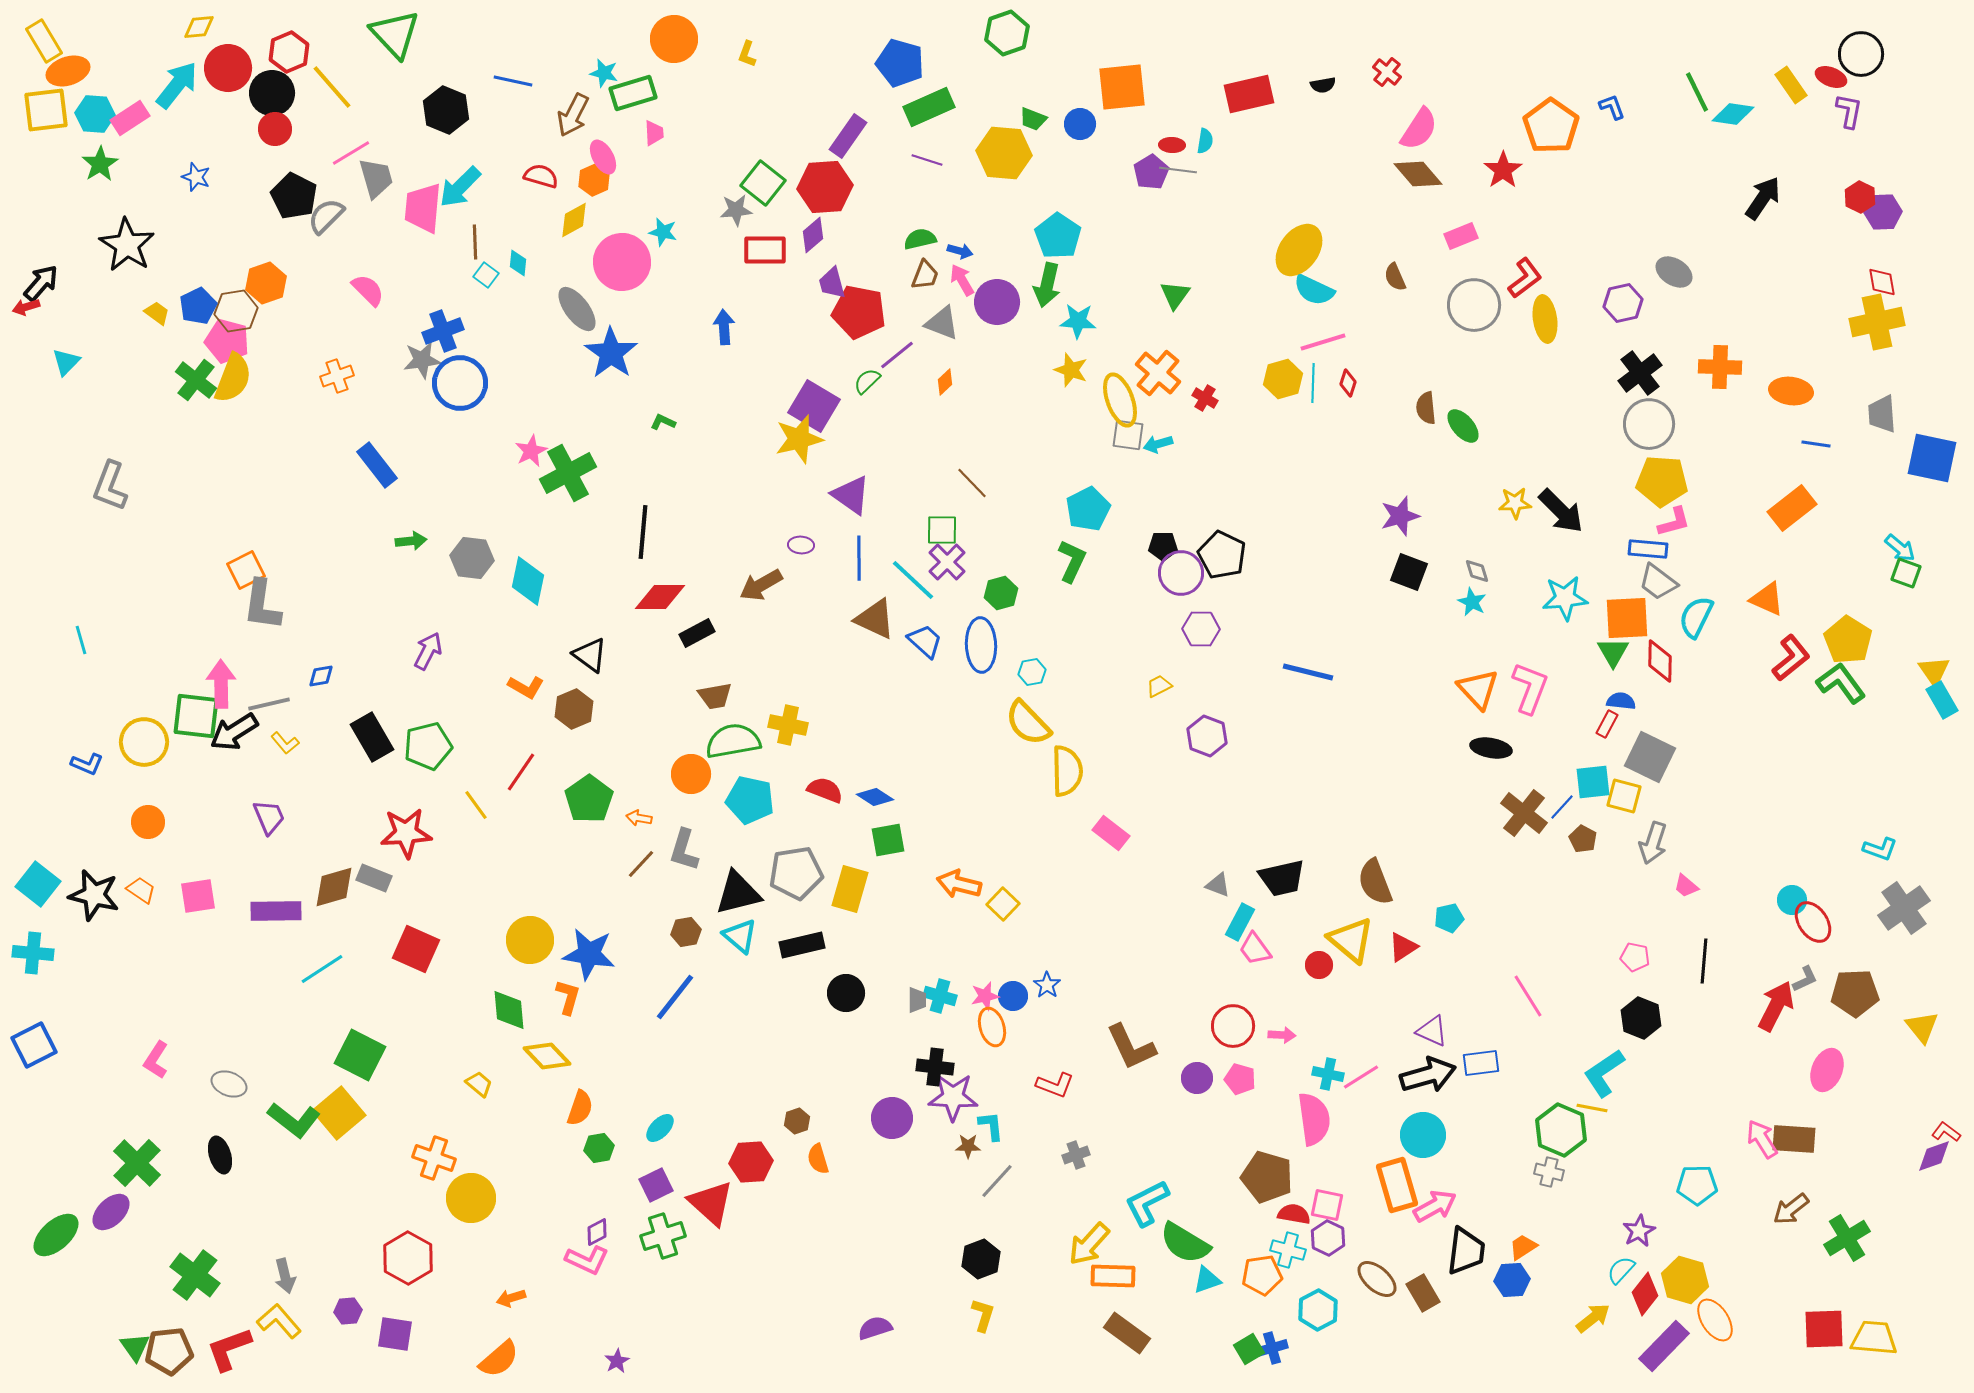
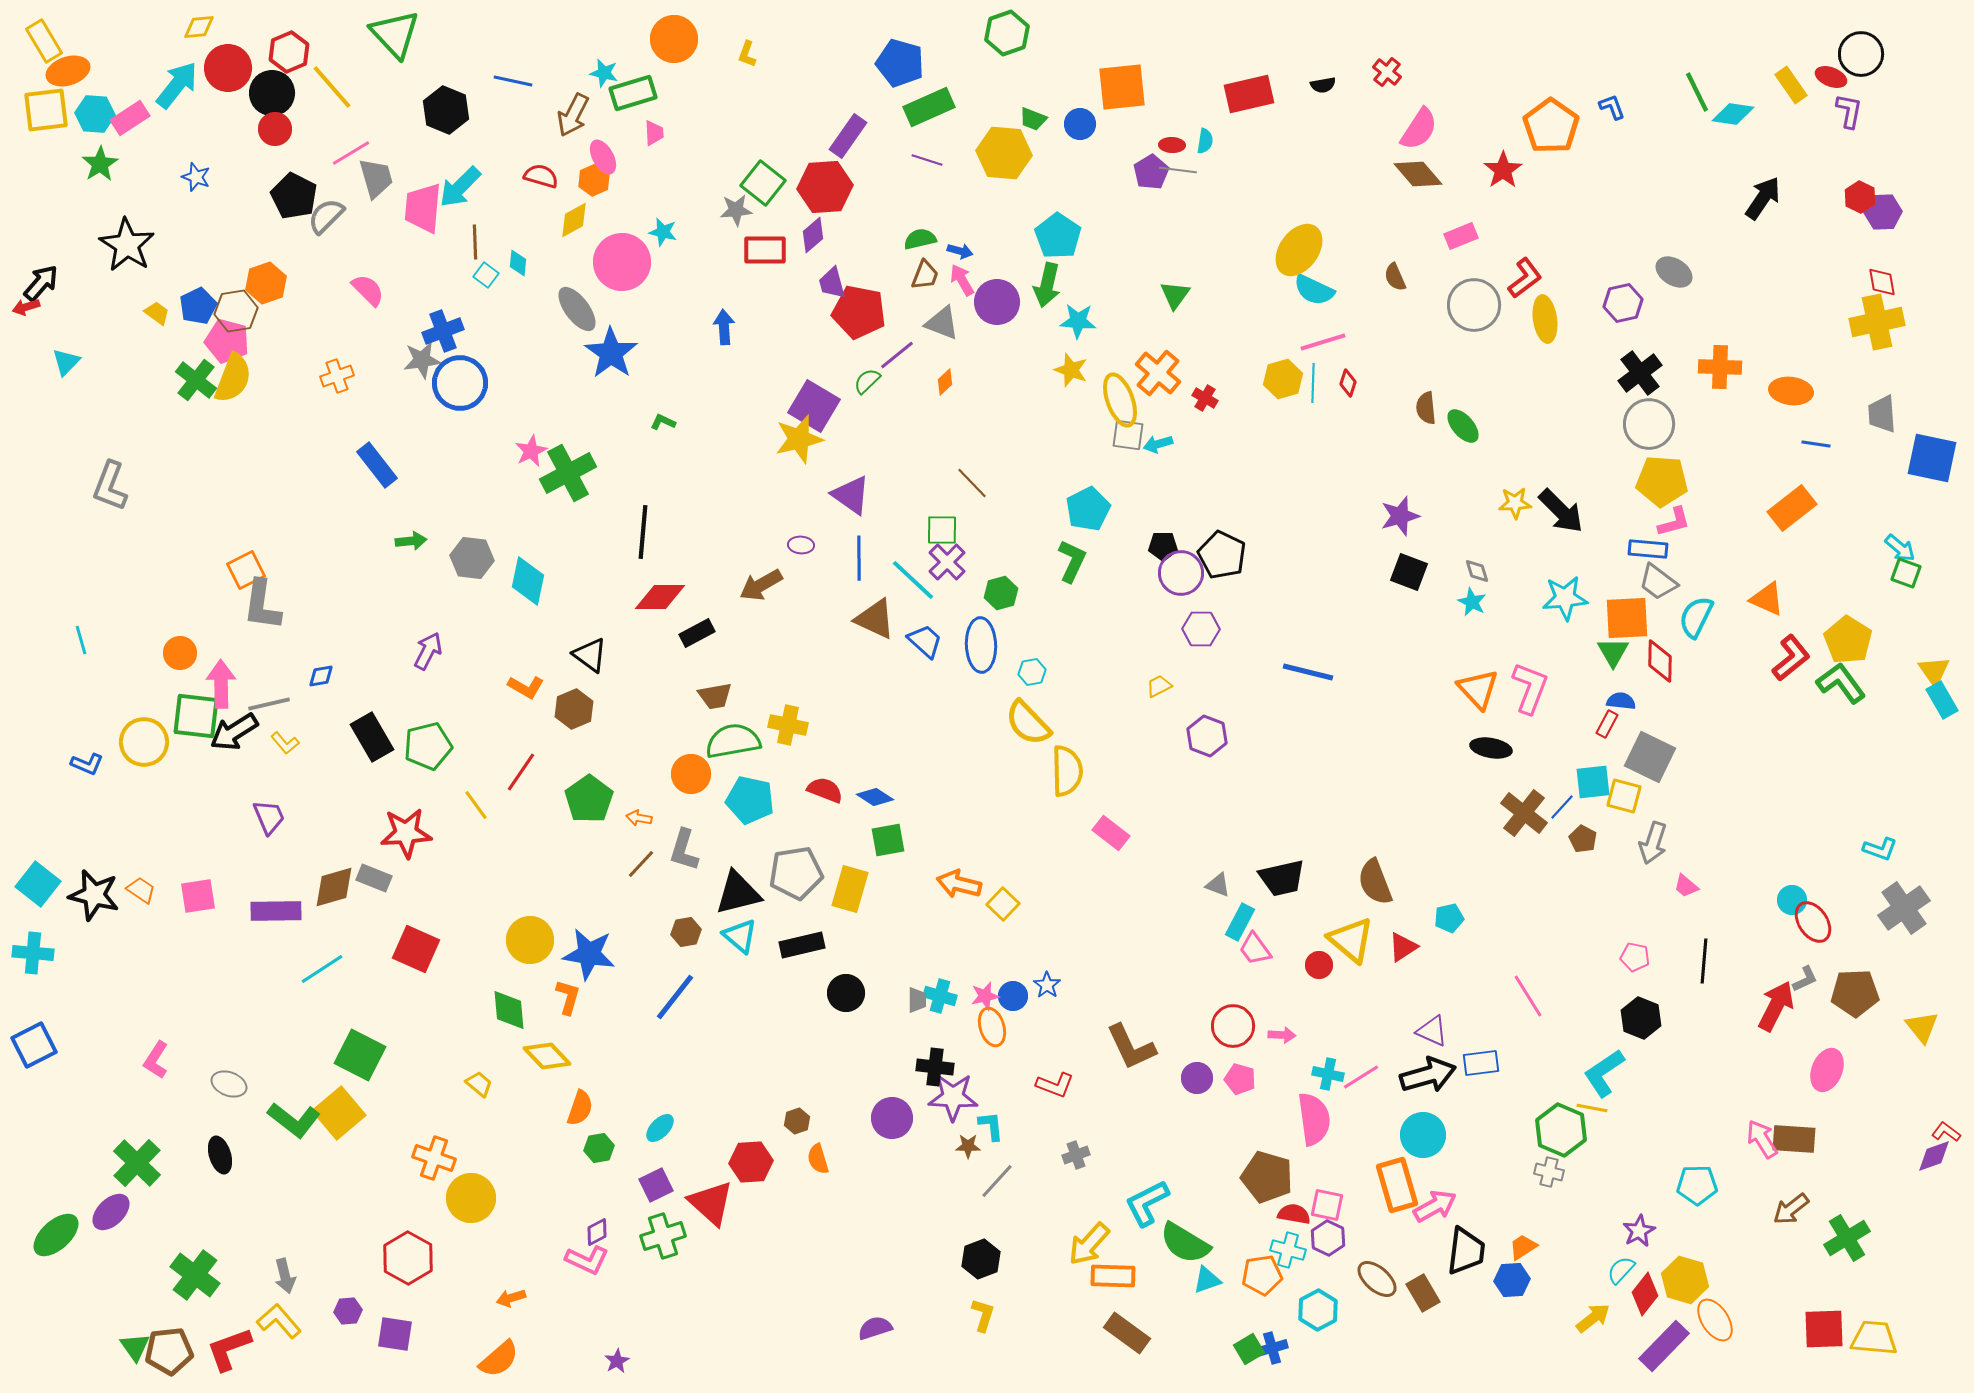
orange circle at (148, 822): moved 32 px right, 169 px up
